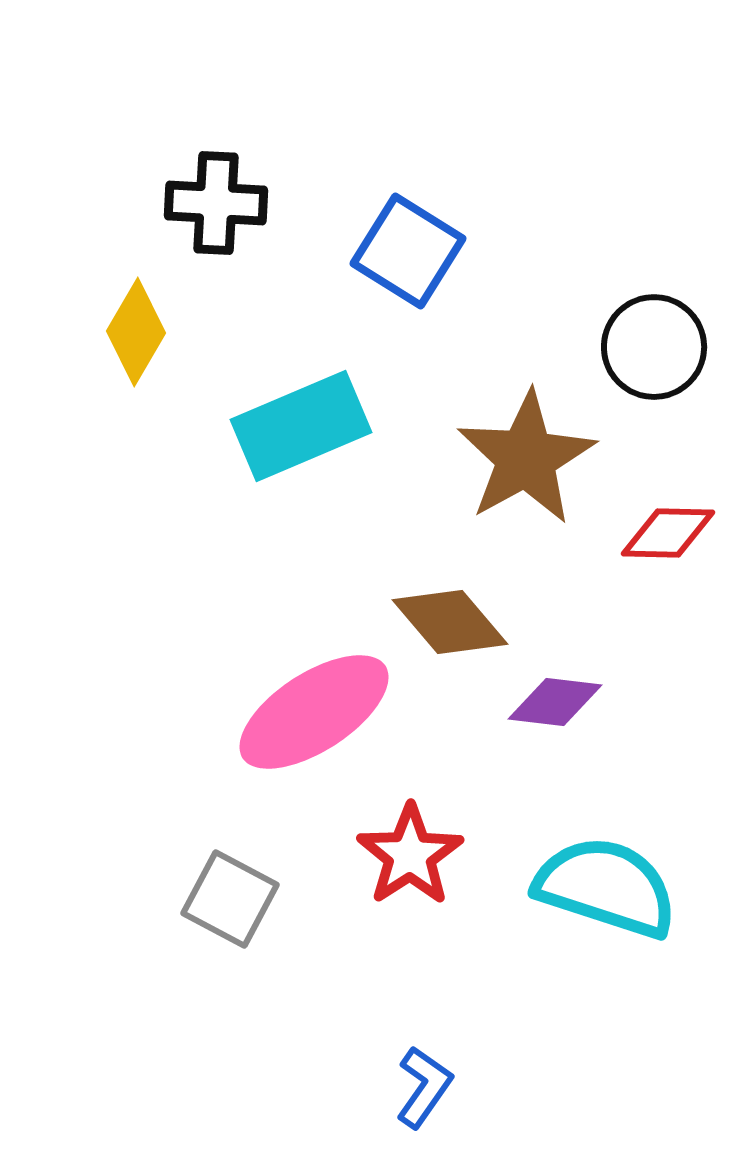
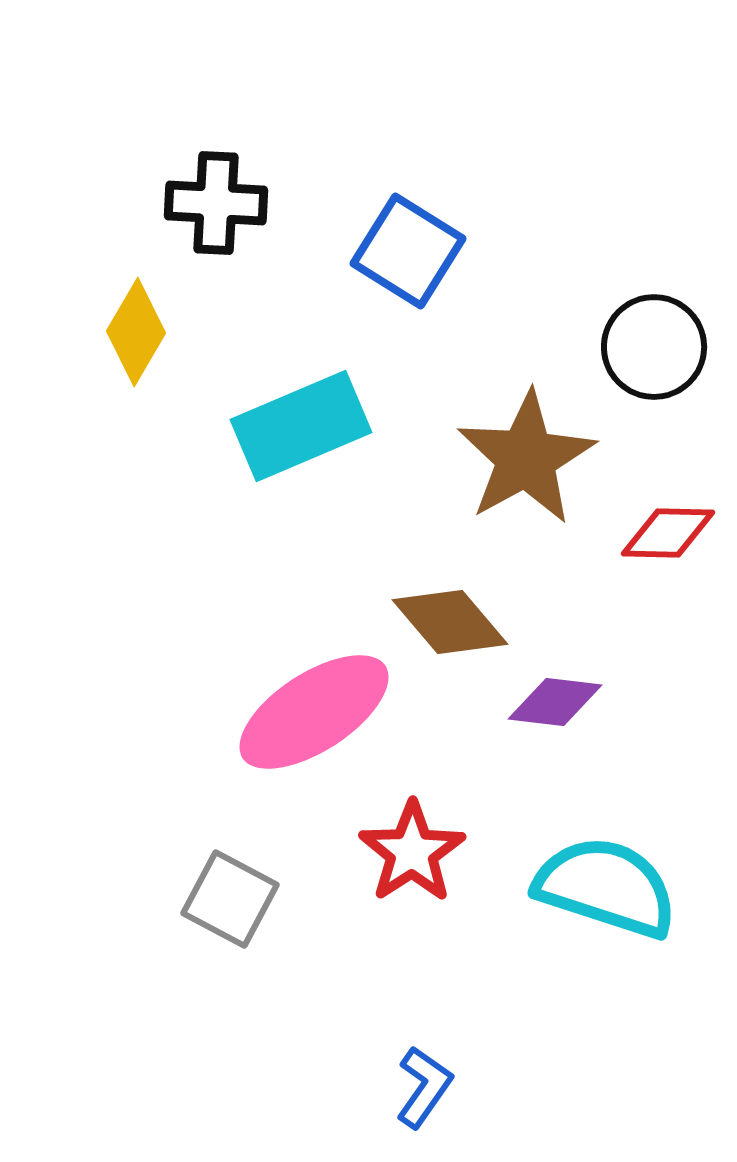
red star: moved 2 px right, 3 px up
